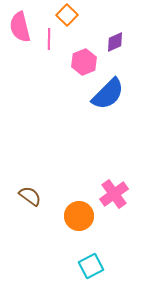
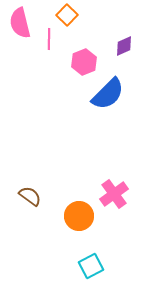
pink semicircle: moved 4 px up
purple diamond: moved 9 px right, 4 px down
